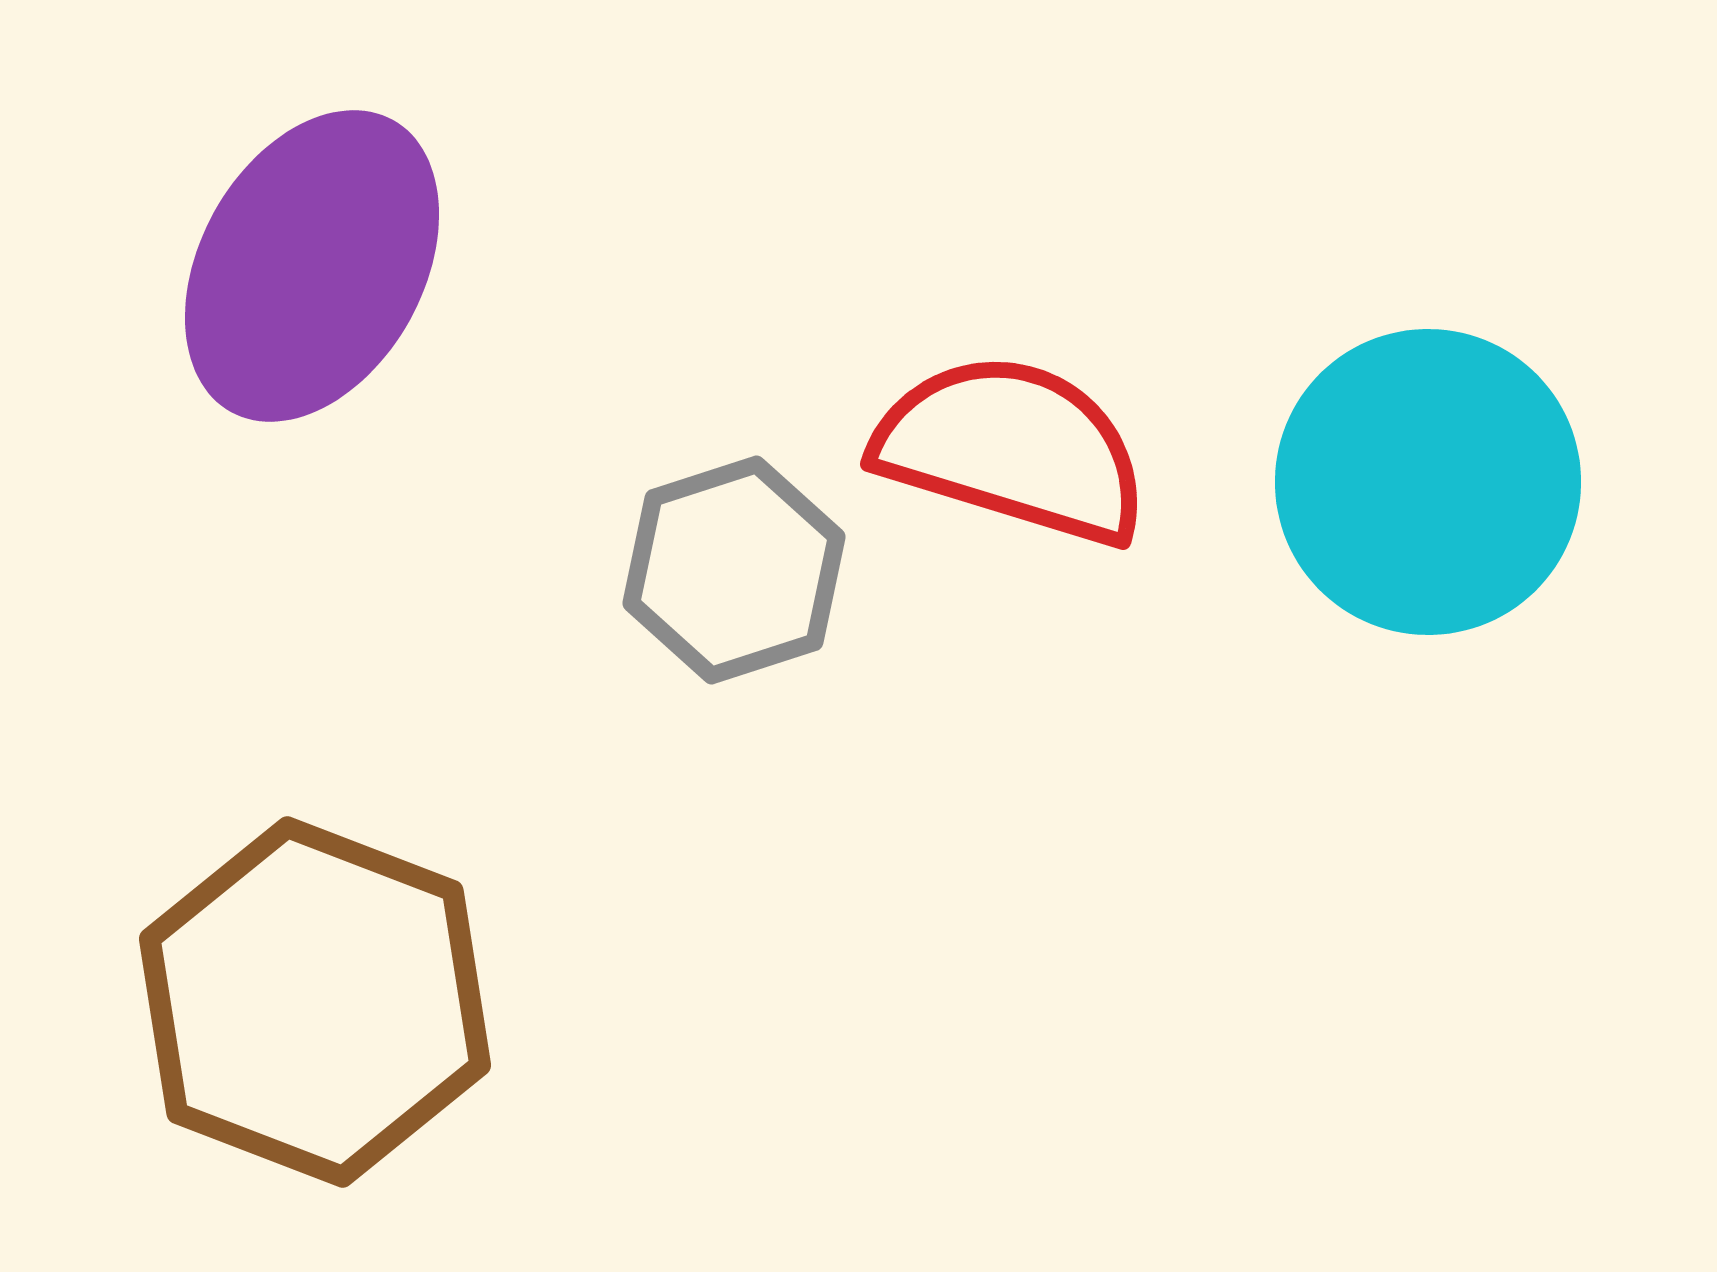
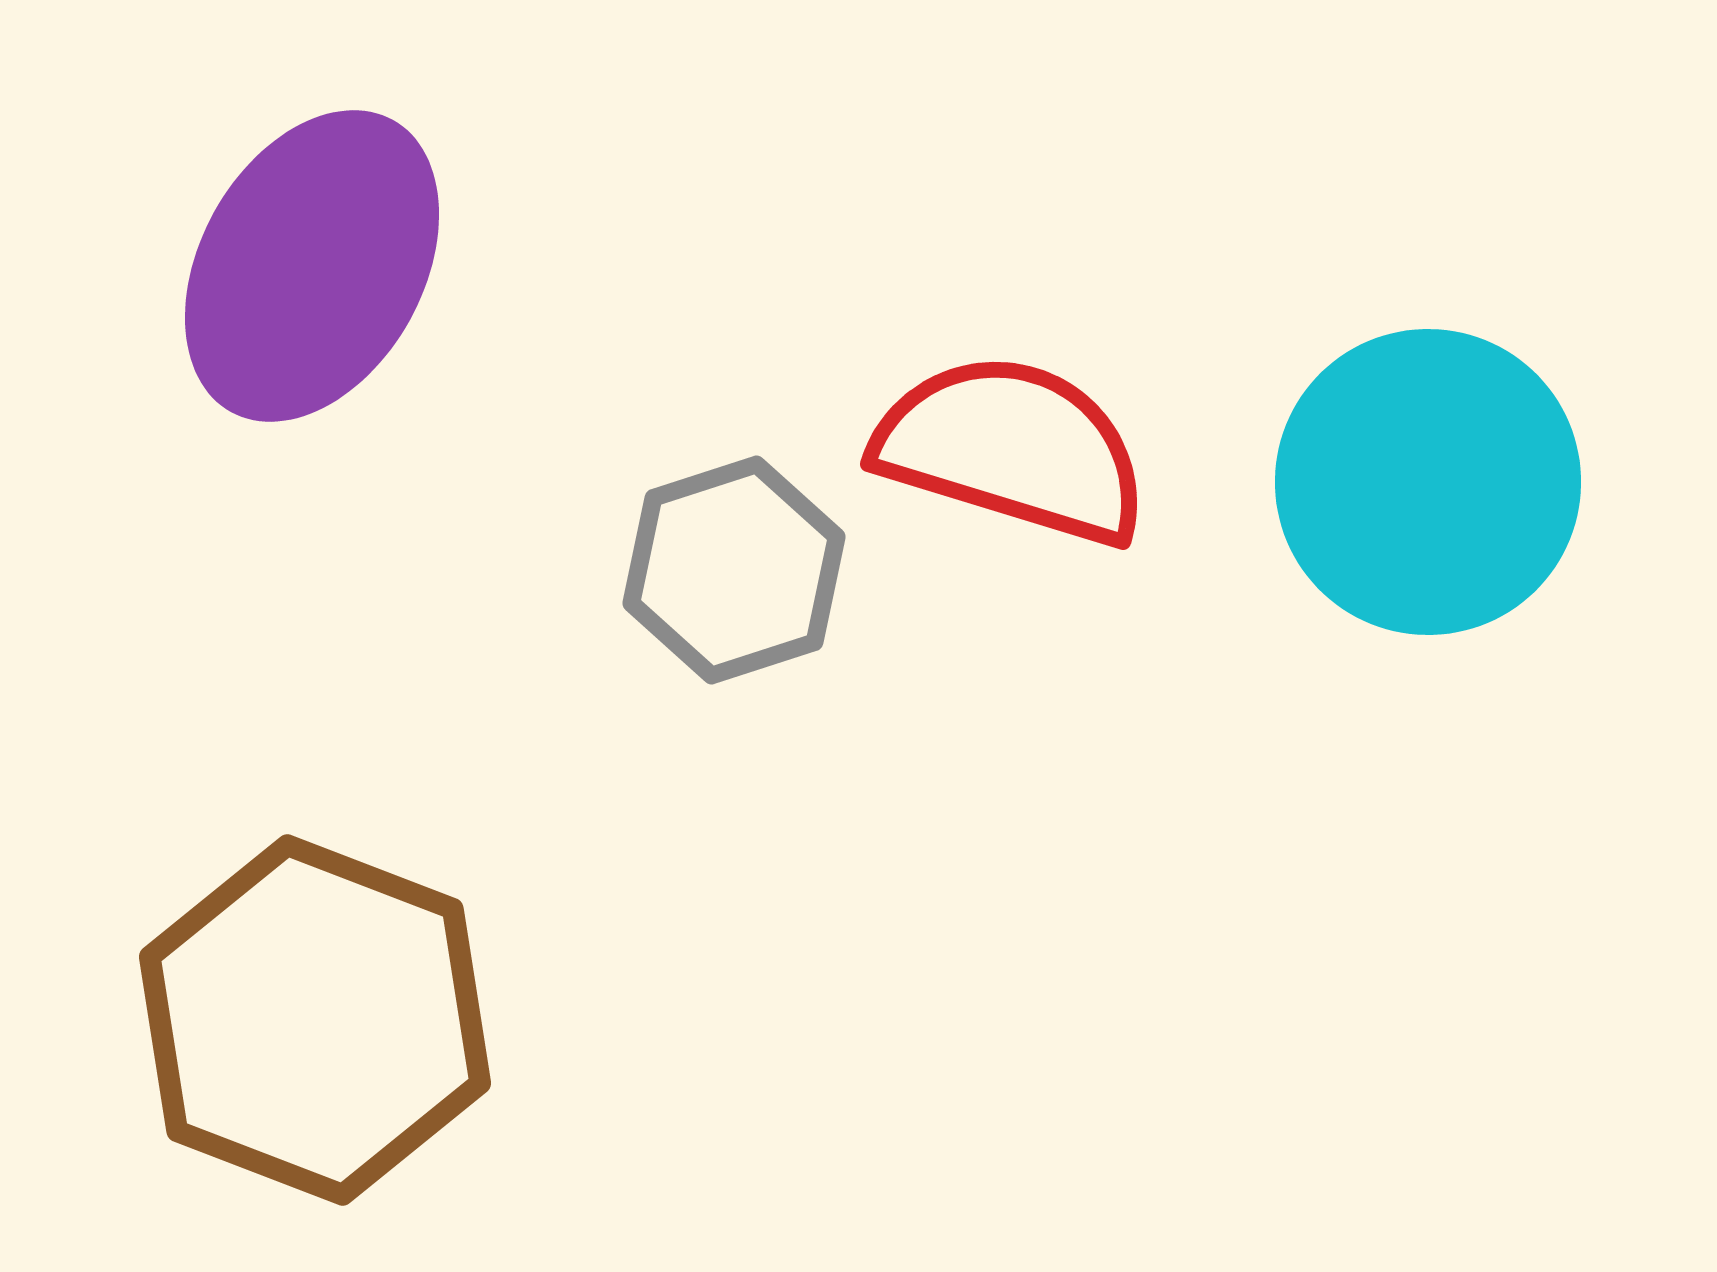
brown hexagon: moved 18 px down
